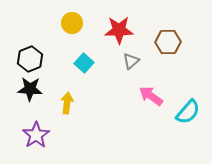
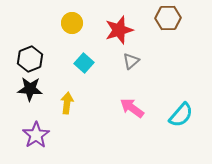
red star: rotated 16 degrees counterclockwise
brown hexagon: moved 24 px up
pink arrow: moved 19 px left, 12 px down
cyan semicircle: moved 7 px left, 3 px down
